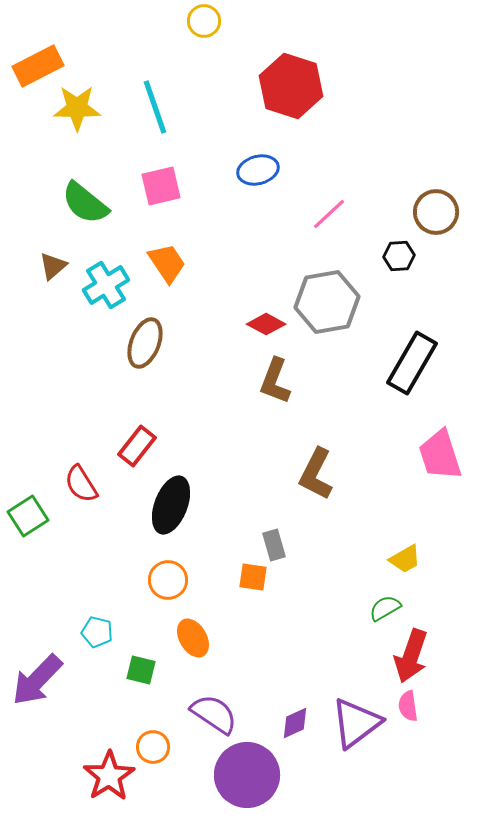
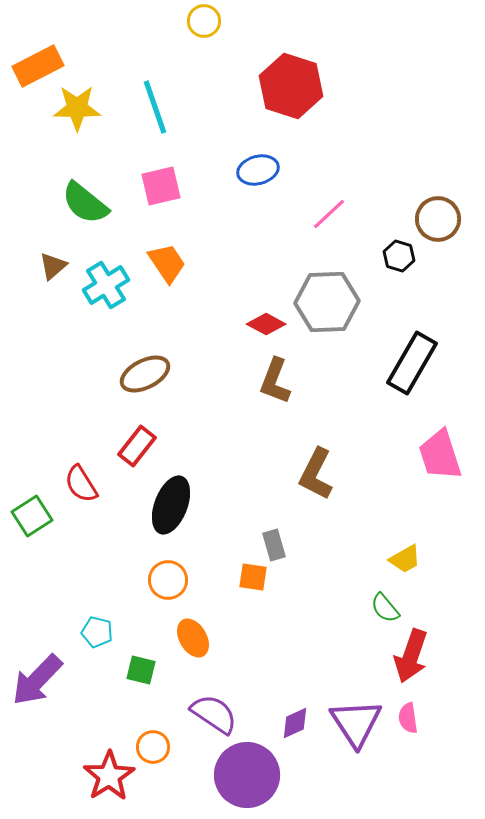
brown circle at (436, 212): moved 2 px right, 7 px down
black hexagon at (399, 256): rotated 20 degrees clockwise
gray hexagon at (327, 302): rotated 8 degrees clockwise
brown ellipse at (145, 343): moved 31 px down; rotated 42 degrees clockwise
green square at (28, 516): moved 4 px right
green semicircle at (385, 608): rotated 100 degrees counterclockwise
pink semicircle at (408, 706): moved 12 px down
purple triangle at (356, 723): rotated 26 degrees counterclockwise
